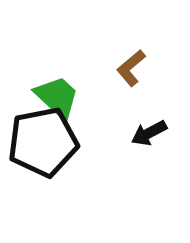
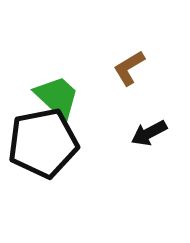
brown L-shape: moved 2 px left; rotated 9 degrees clockwise
black pentagon: moved 1 px down
